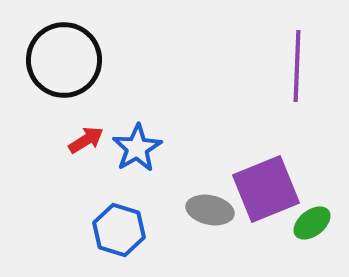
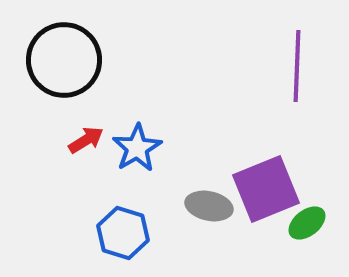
gray ellipse: moved 1 px left, 4 px up
green ellipse: moved 5 px left
blue hexagon: moved 4 px right, 3 px down
